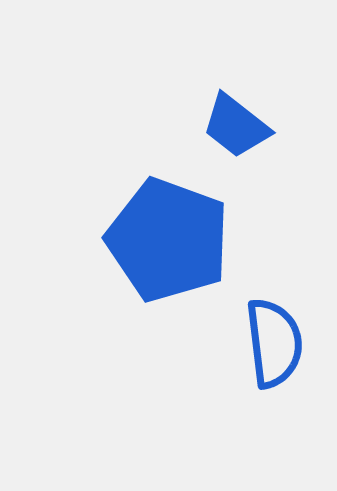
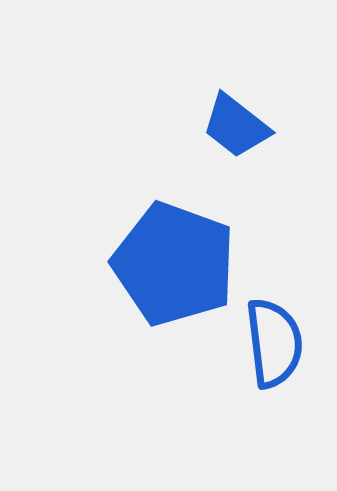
blue pentagon: moved 6 px right, 24 px down
